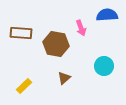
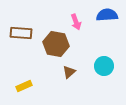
pink arrow: moved 5 px left, 6 px up
brown triangle: moved 5 px right, 6 px up
yellow rectangle: rotated 21 degrees clockwise
